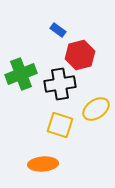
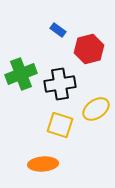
red hexagon: moved 9 px right, 6 px up
